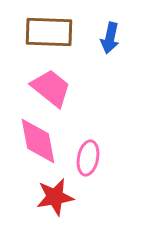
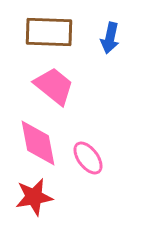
pink trapezoid: moved 3 px right, 2 px up
pink diamond: moved 2 px down
pink ellipse: rotated 48 degrees counterclockwise
red star: moved 21 px left
